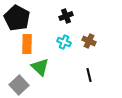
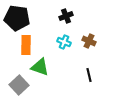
black pentagon: rotated 20 degrees counterclockwise
orange rectangle: moved 1 px left, 1 px down
green triangle: rotated 24 degrees counterclockwise
